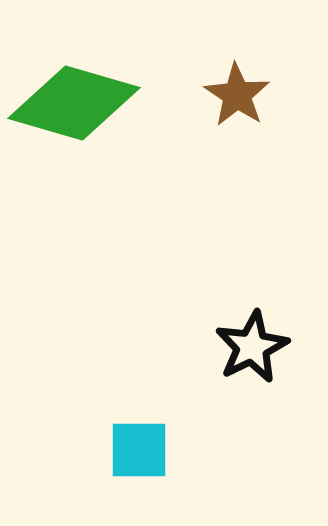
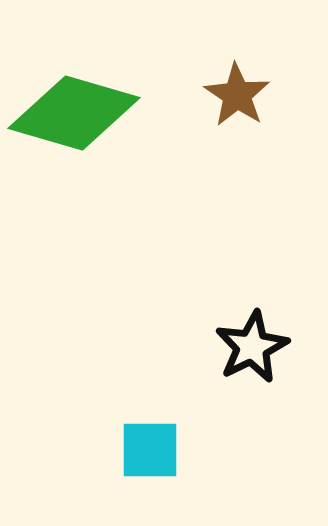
green diamond: moved 10 px down
cyan square: moved 11 px right
